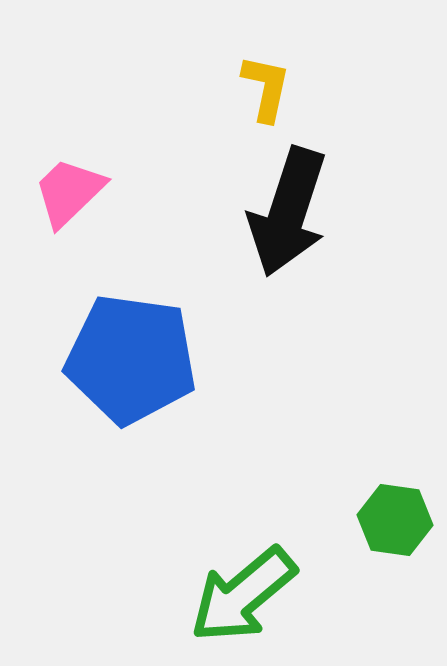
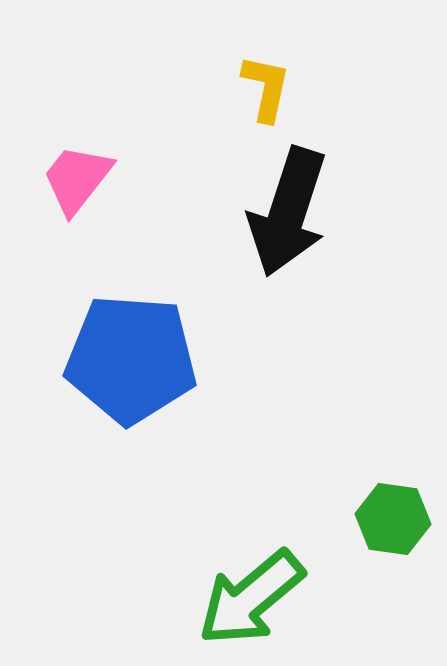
pink trapezoid: moved 8 px right, 13 px up; rotated 8 degrees counterclockwise
blue pentagon: rotated 4 degrees counterclockwise
green hexagon: moved 2 px left, 1 px up
green arrow: moved 8 px right, 3 px down
